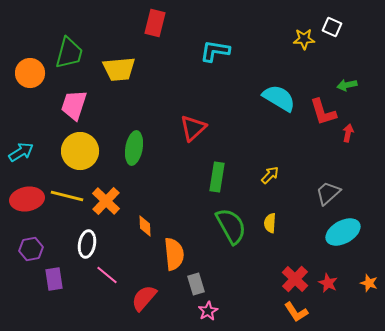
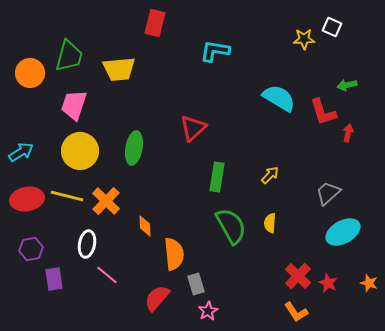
green trapezoid: moved 3 px down
red cross: moved 3 px right, 3 px up
red semicircle: moved 13 px right
